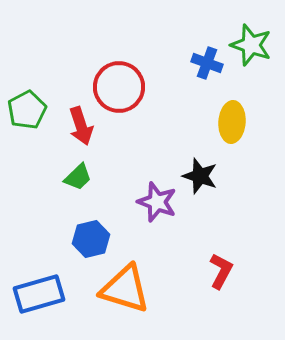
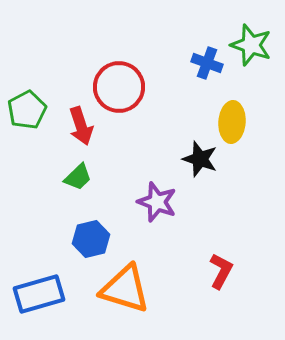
black star: moved 17 px up
